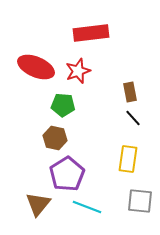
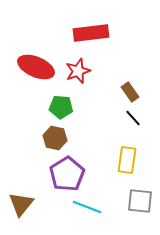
brown rectangle: rotated 24 degrees counterclockwise
green pentagon: moved 2 px left, 2 px down
yellow rectangle: moved 1 px left, 1 px down
brown triangle: moved 17 px left
